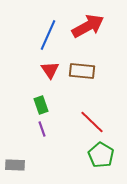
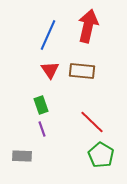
red arrow: rotated 48 degrees counterclockwise
gray rectangle: moved 7 px right, 9 px up
